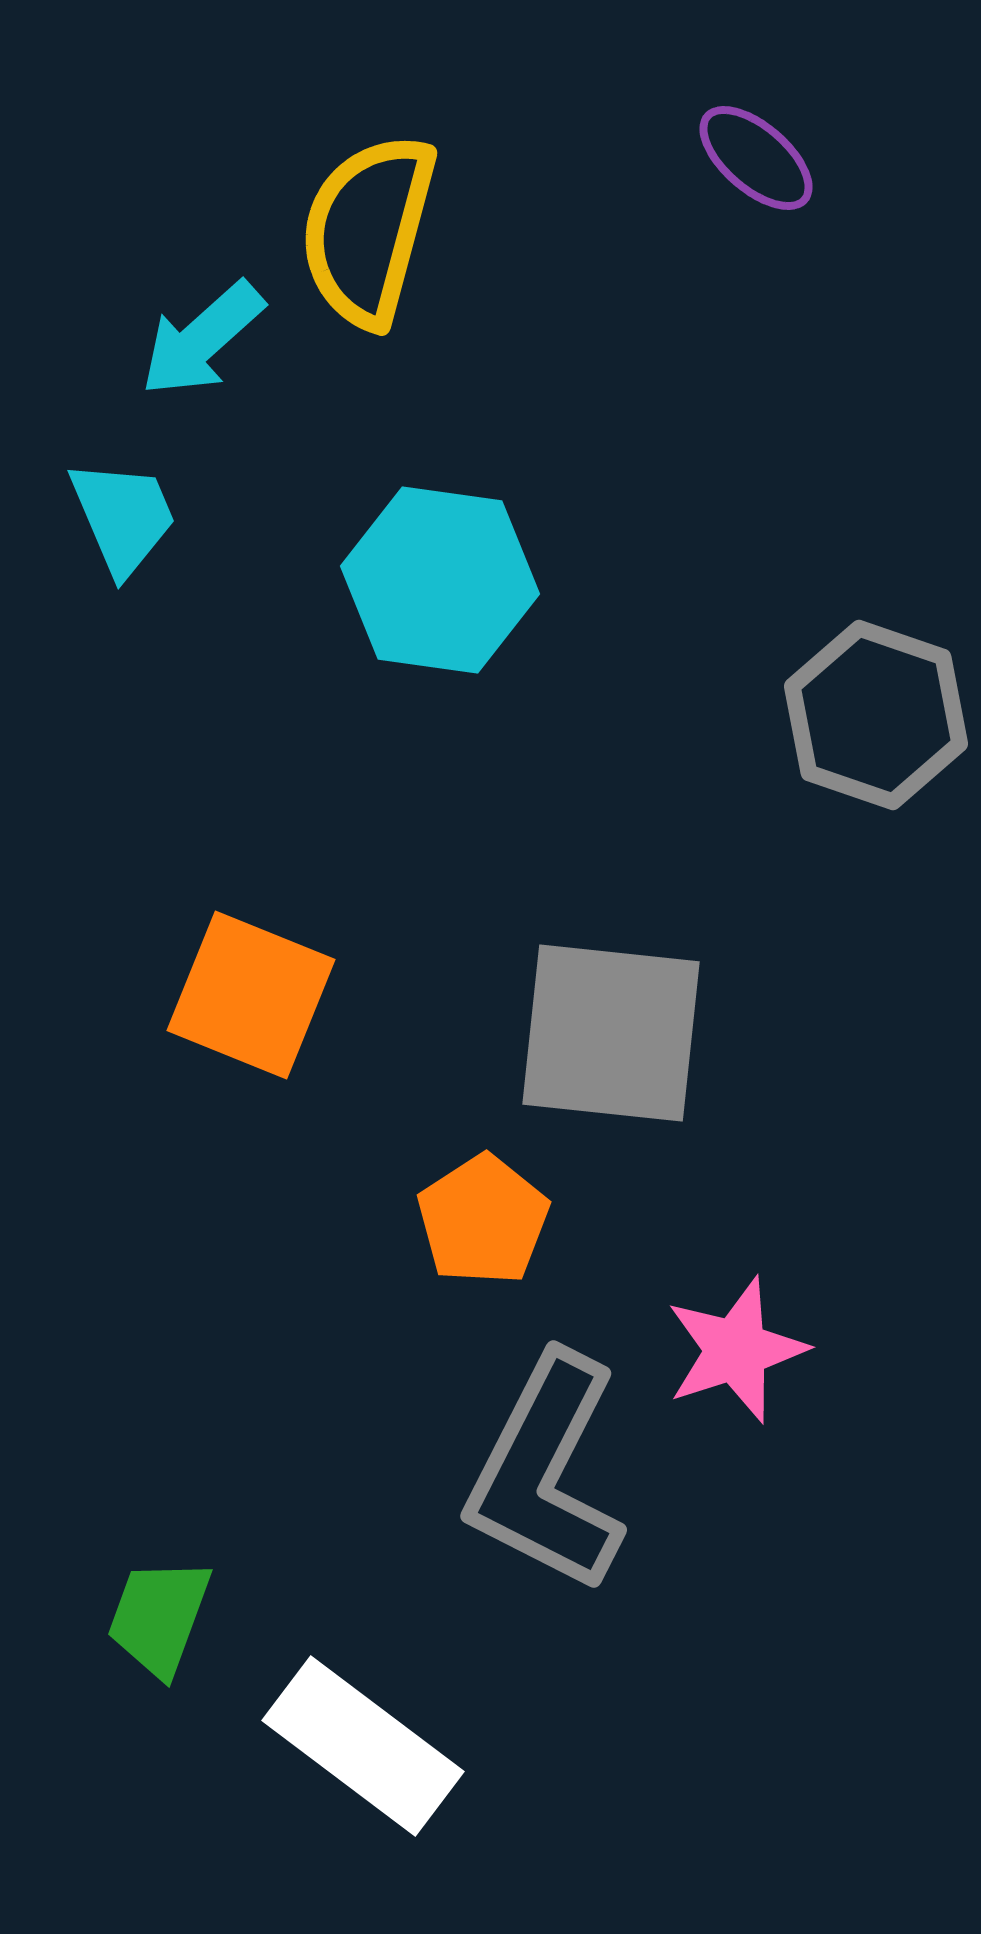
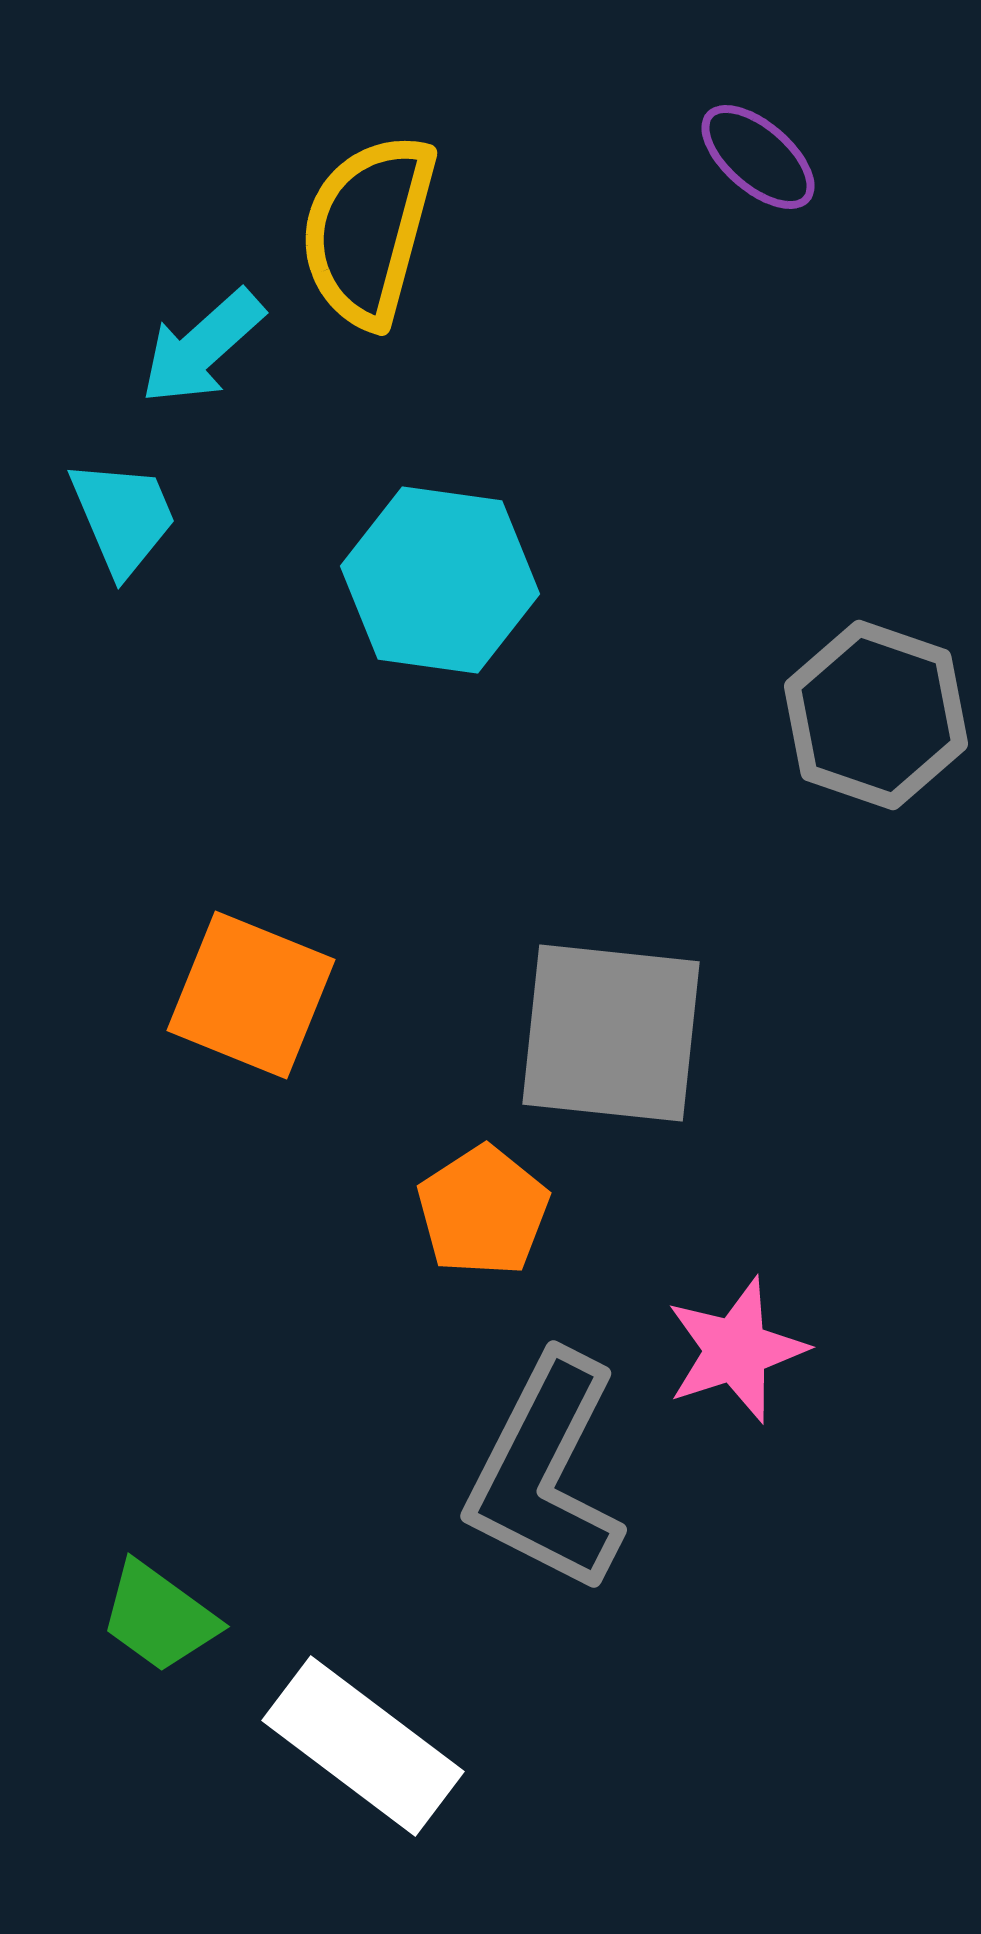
purple ellipse: moved 2 px right, 1 px up
cyan arrow: moved 8 px down
orange pentagon: moved 9 px up
green trapezoid: rotated 74 degrees counterclockwise
